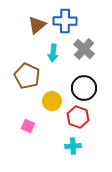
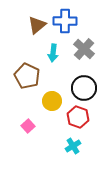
pink square: rotated 24 degrees clockwise
cyan cross: rotated 28 degrees counterclockwise
